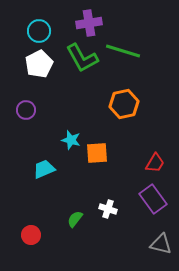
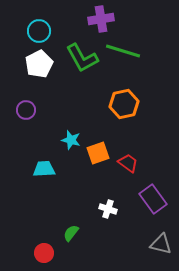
purple cross: moved 12 px right, 4 px up
orange square: moved 1 px right; rotated 15 degrees counterclockwise
red trapezoid: moved 27 px left; rotated 85 degrees counterclockwise
cyan trapezoid: rotated 20 degrees clockwise
green semicircle: moved 4 px left, 14 px down
red circle: moved 13 px right, 18 px down
